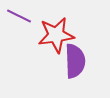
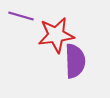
purple line: moved 2 px right; rotated 10 degrees counterclockwise
